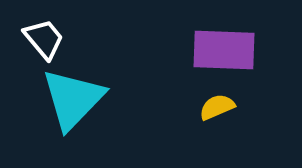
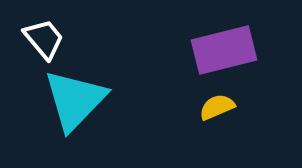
purple rectangle: rotated 16 degrees counterclockwise
cyan triangle: moved 2 px right, 1 px down
